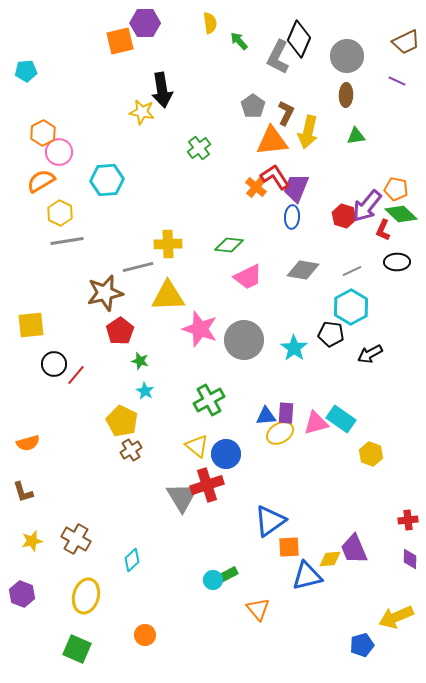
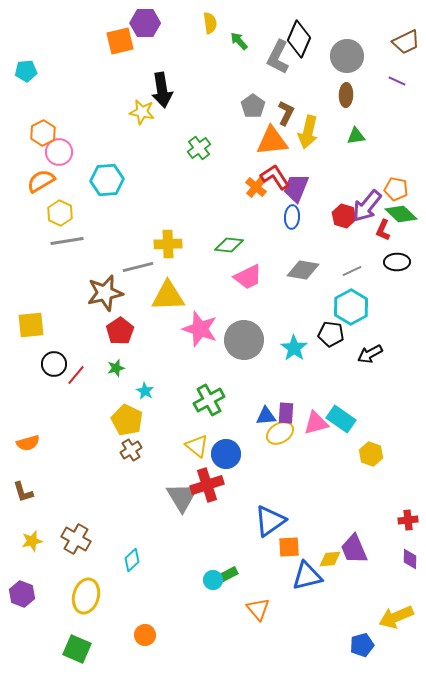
green star at (140, 361): moved 24 px left, 7 px down; rotated 30 degrees counterclockwise
yellow pentagon at (122, 421): moved 5 px right, 1 px up
